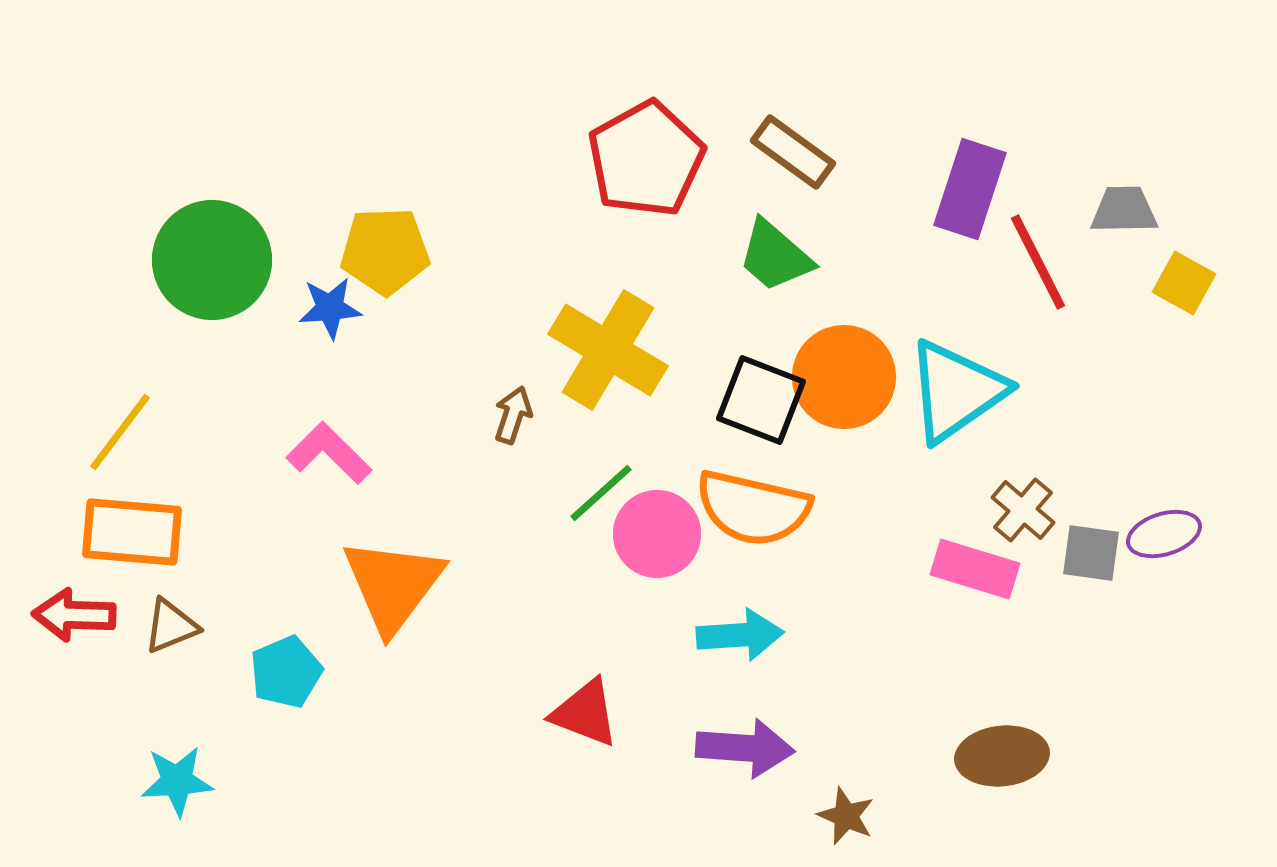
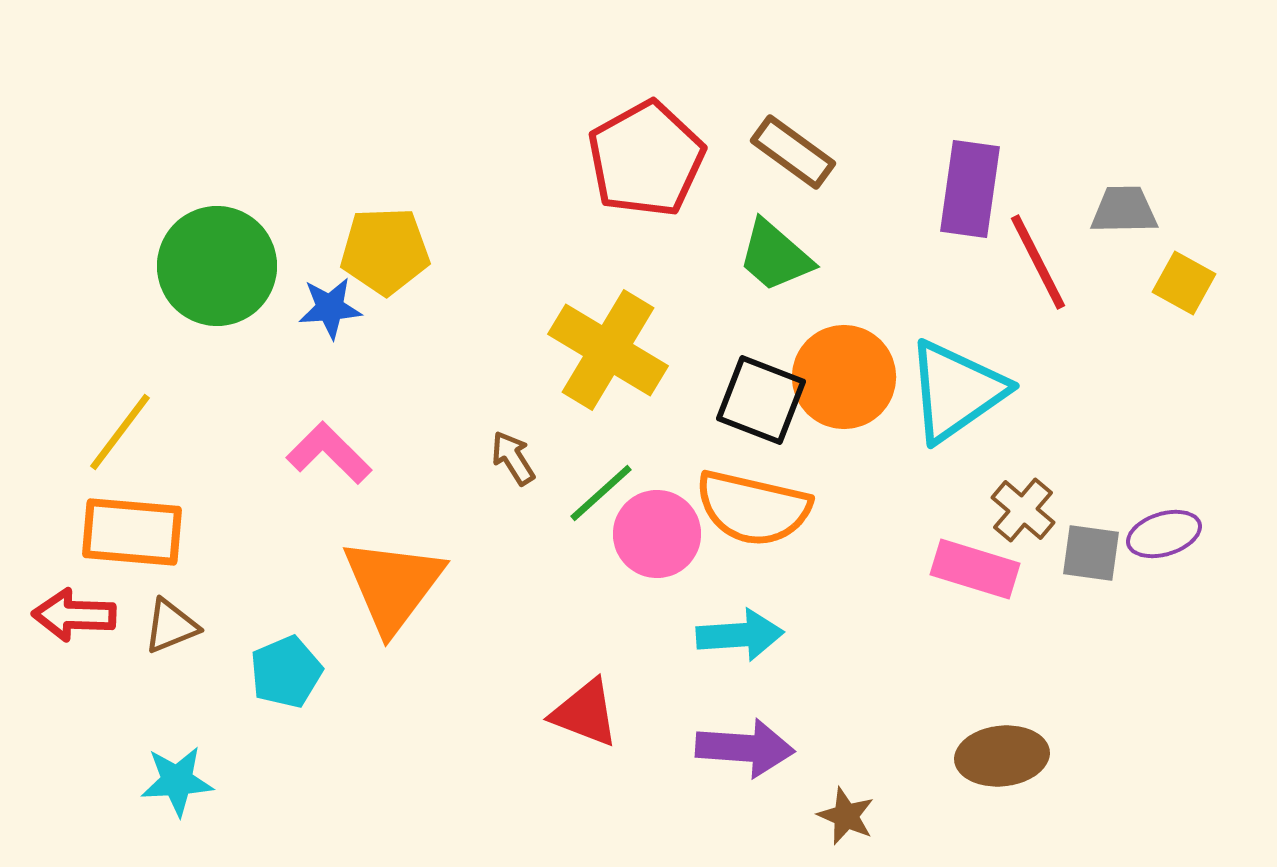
purple rectangle: rotated 10 degrees counterclockwise
green circle: moved 5 px right, 6 px down
brown arrow: moved 43 px down; rotated 50 degrees counterclockwise
